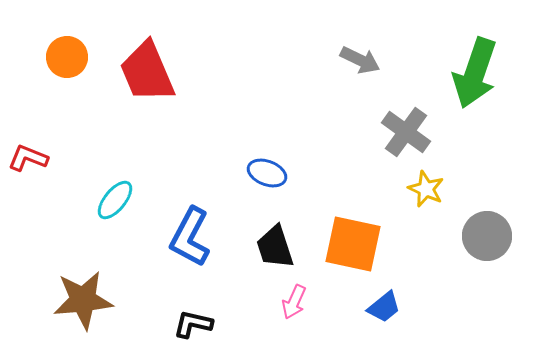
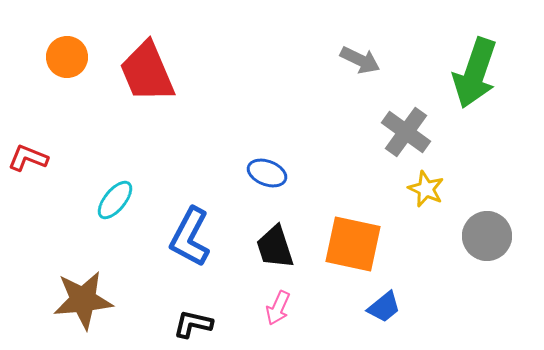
pink arrow: moved 16 px left, 6 px down
